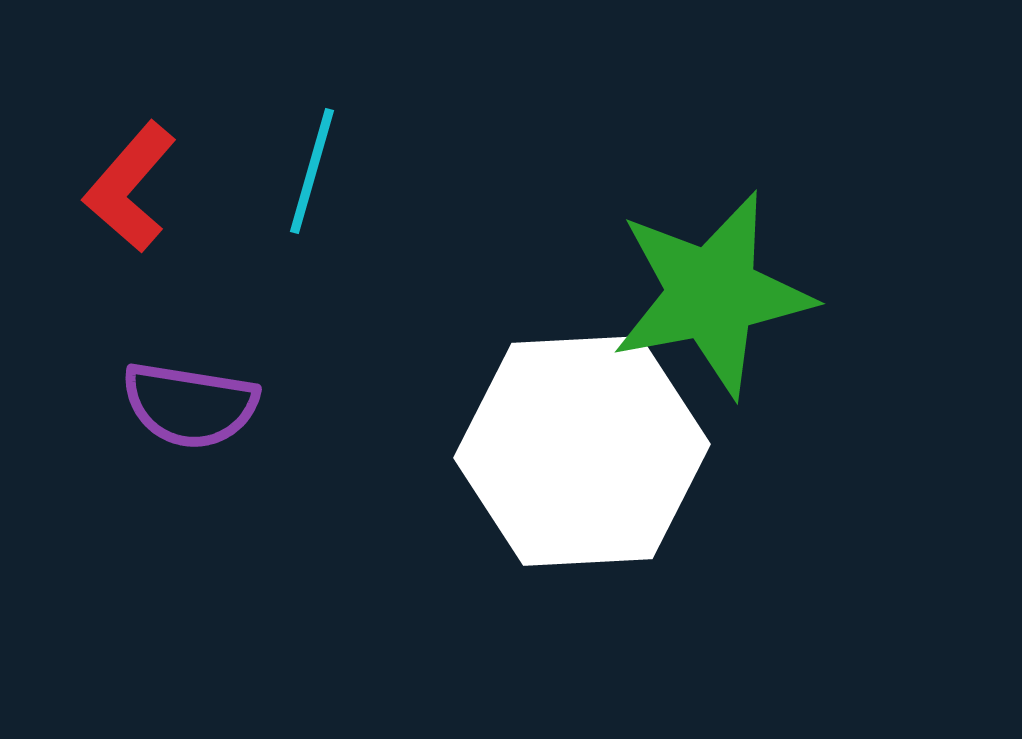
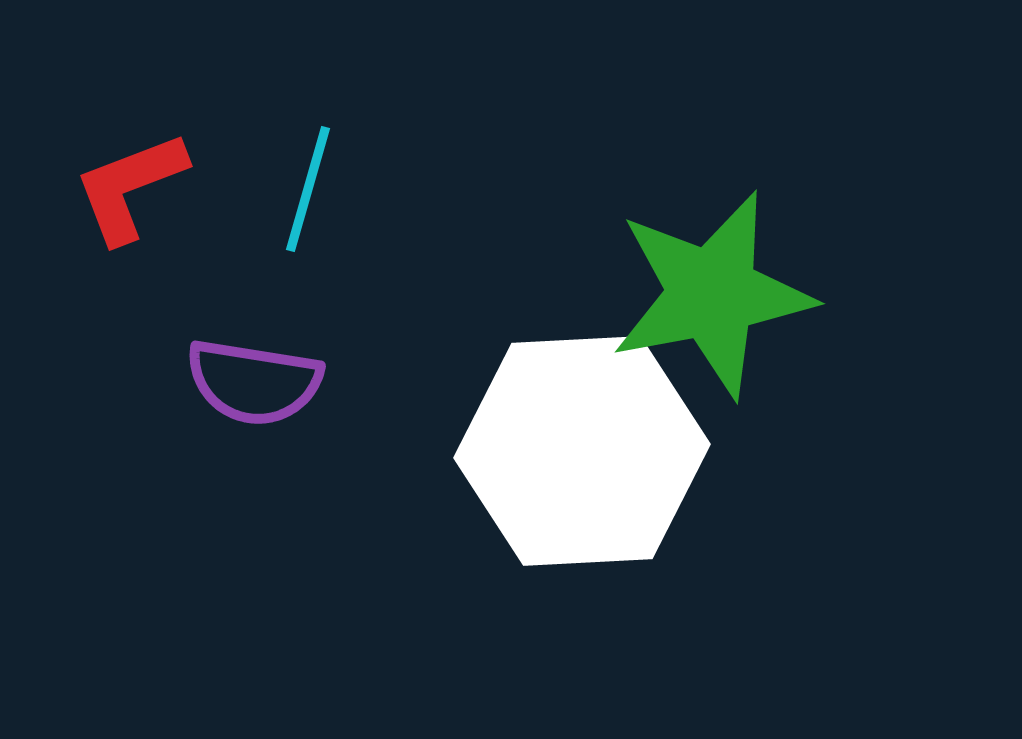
cyan line: moved 4 px left, 18 px down
red L-shape: rotated 28 degrees clockwise
purple semicircle: moved 64 px right, 23 px up
